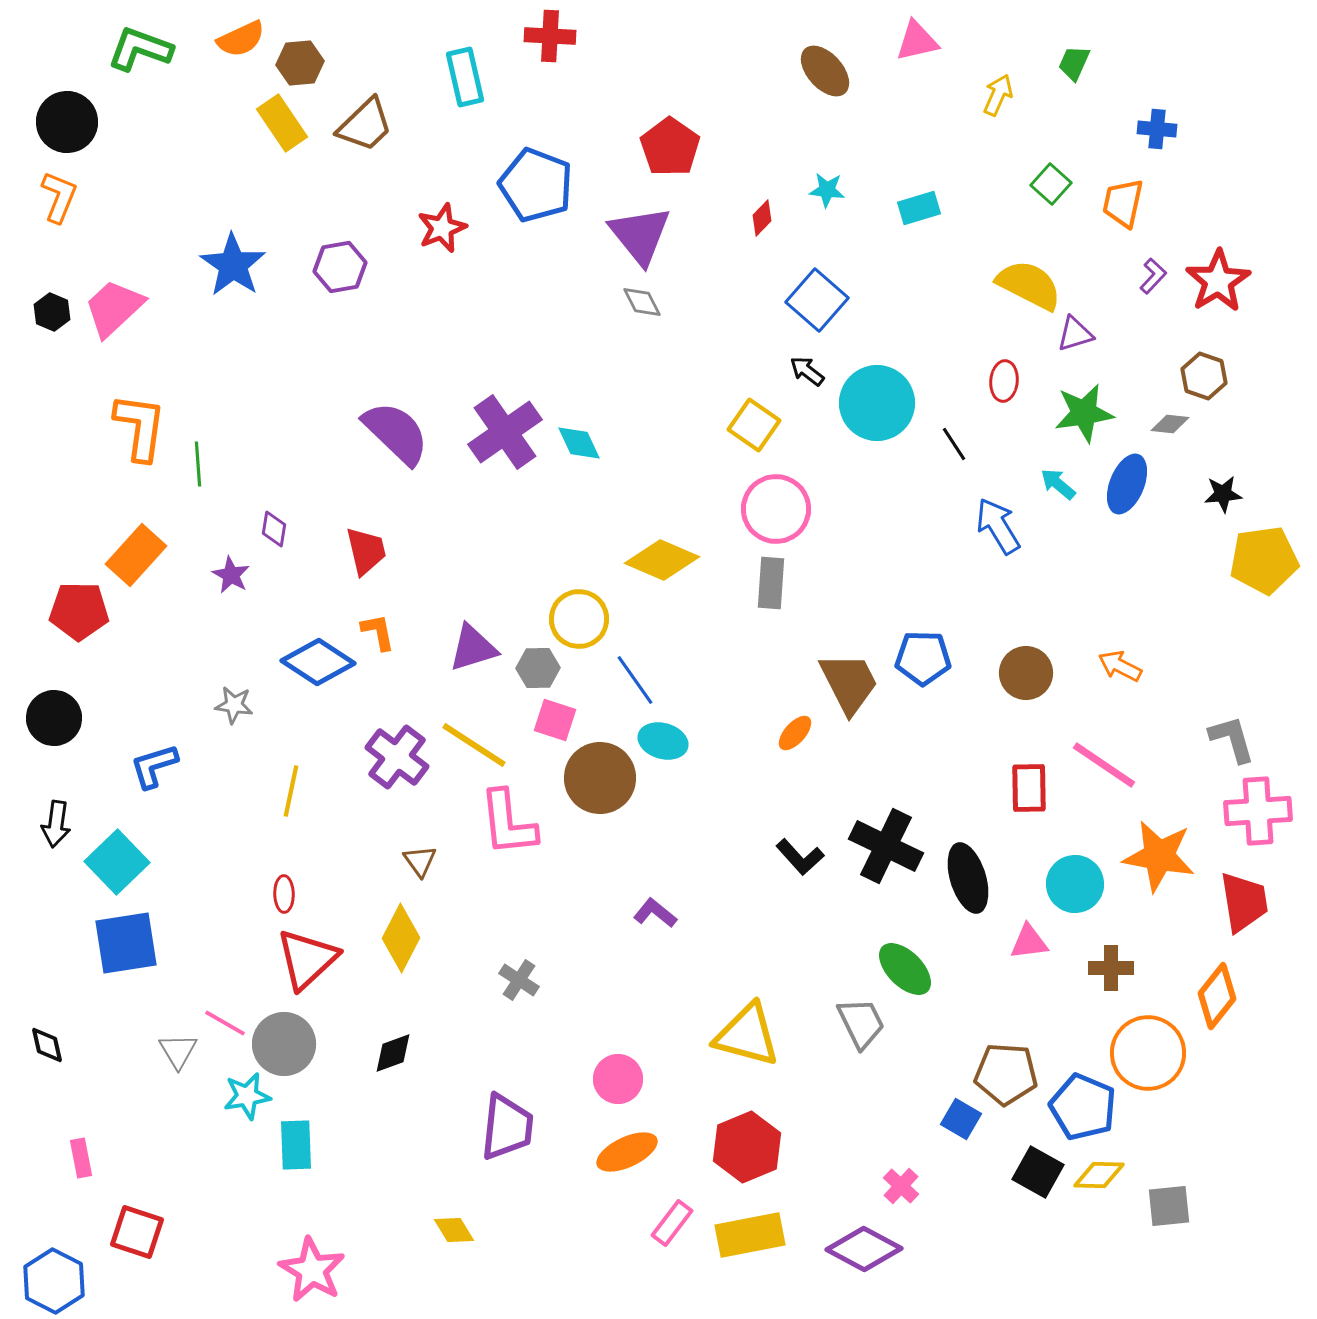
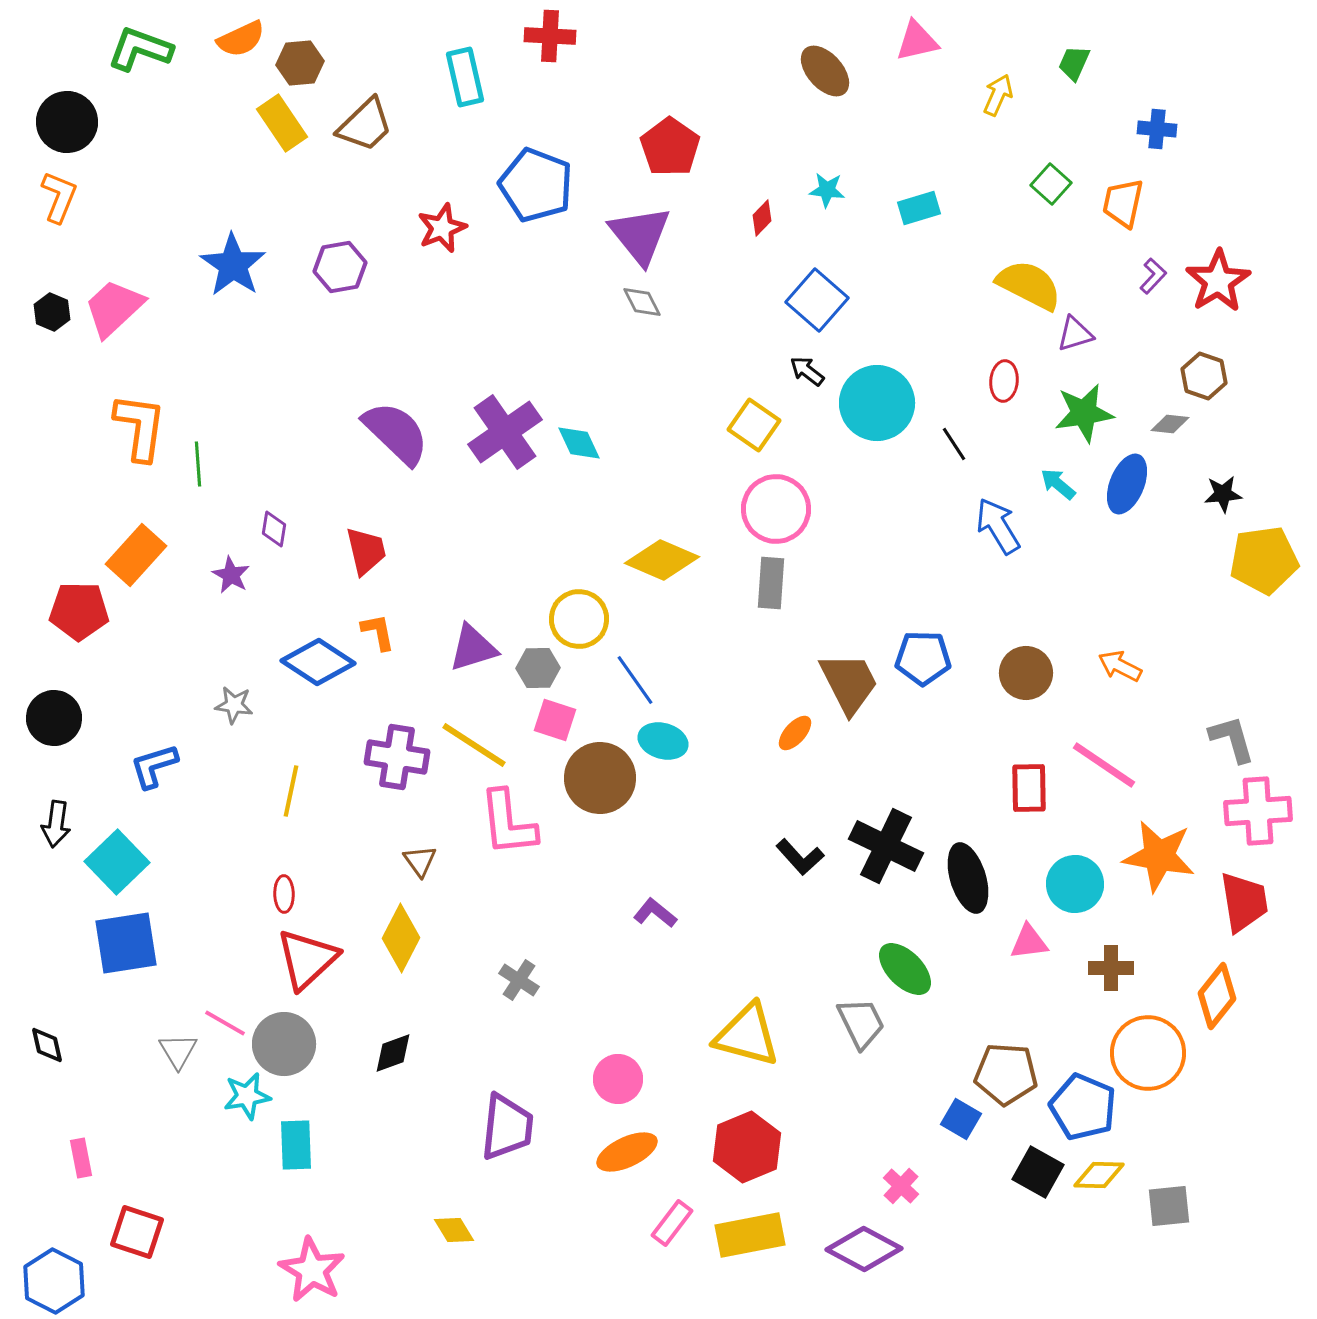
purple cross at (397, 757): rotated 28 degrees counterclockwise
